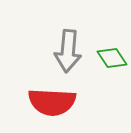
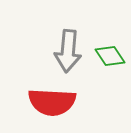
green diamond: moved 2 px left, 2 px up
